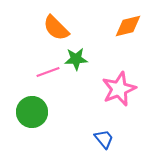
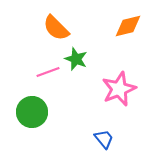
green star: rotated 25 degrees clockwise
